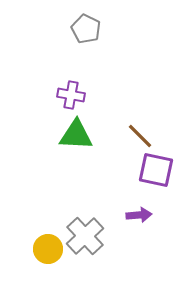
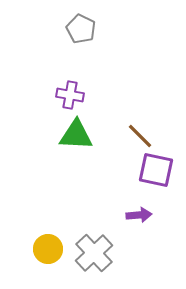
gray pentagon: moved 5 px left
purple cross: moved 1 px left
gray cross: moved 9 px right, 17 px down
